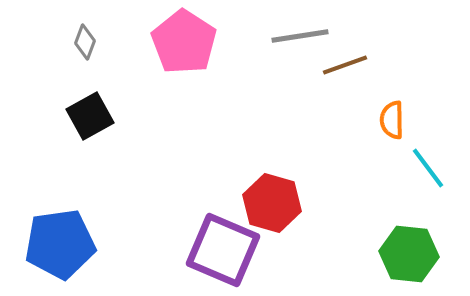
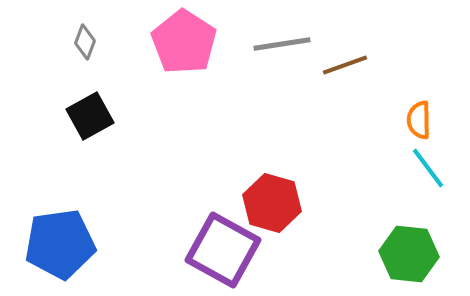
gray line: moved 18 px left, 8 px down
orange semicircle: moved 27 px right
purple square: rotated 6 degrees clockwise
